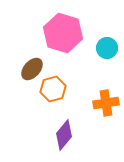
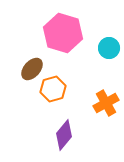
cyan circle: moved 2 px right
orange cross: rotated 20 degrees counterclockwise
